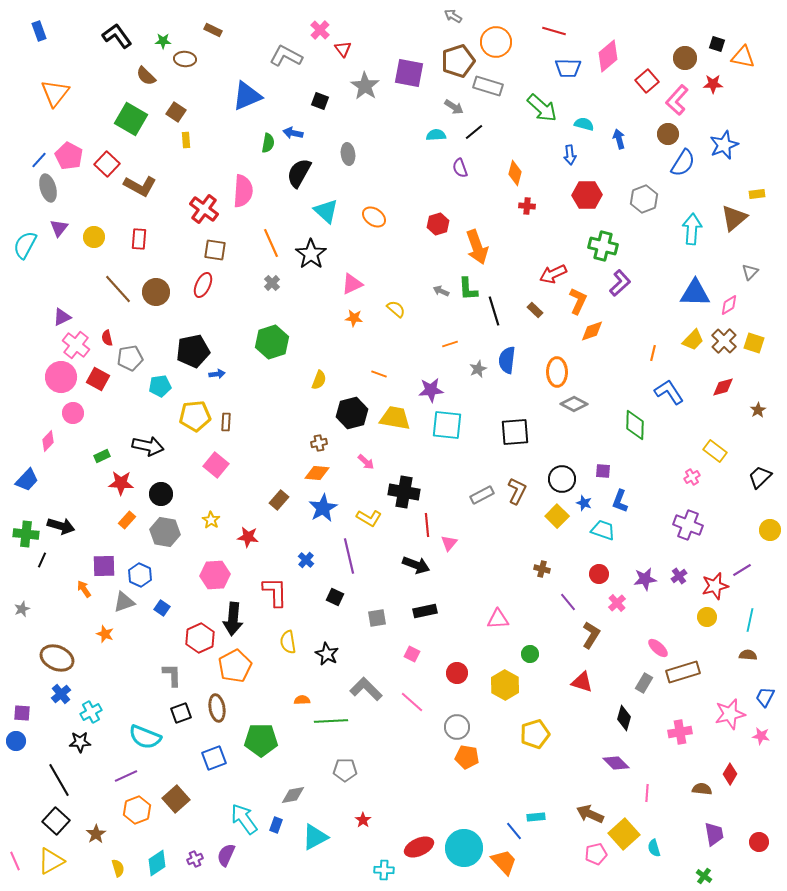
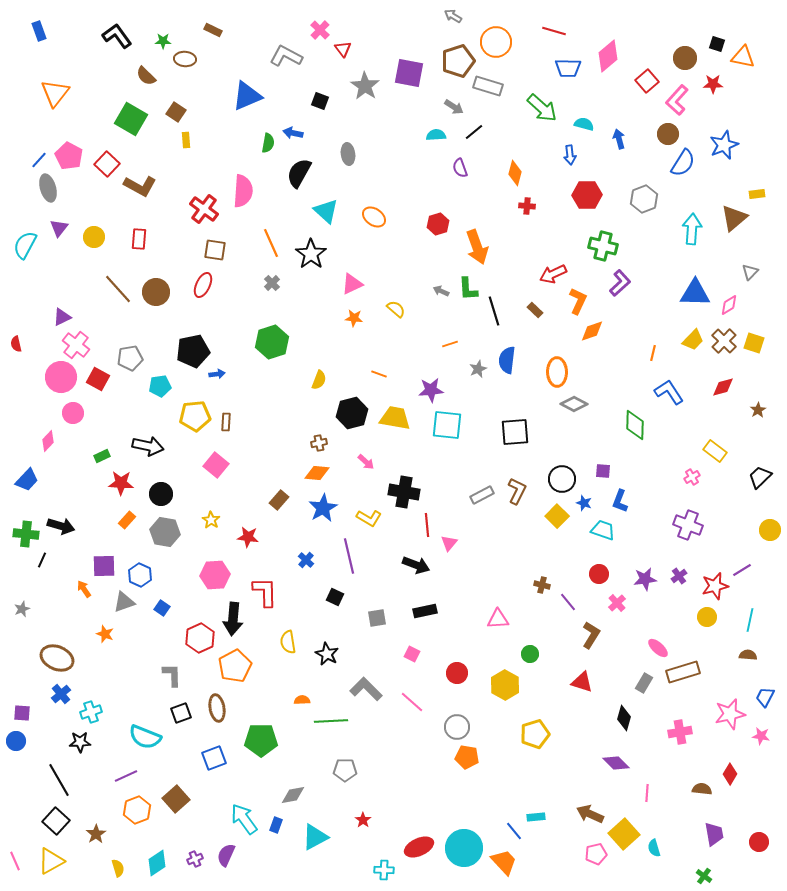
red semicircle at (107, 338): moved 91 px left, 6 px down
brown cross at (542, 569): moved 16 px down
red L-shape at (275, 592): moved 10 px left
cyan cross at (91, 712): rotated 10 degrees clockwise
